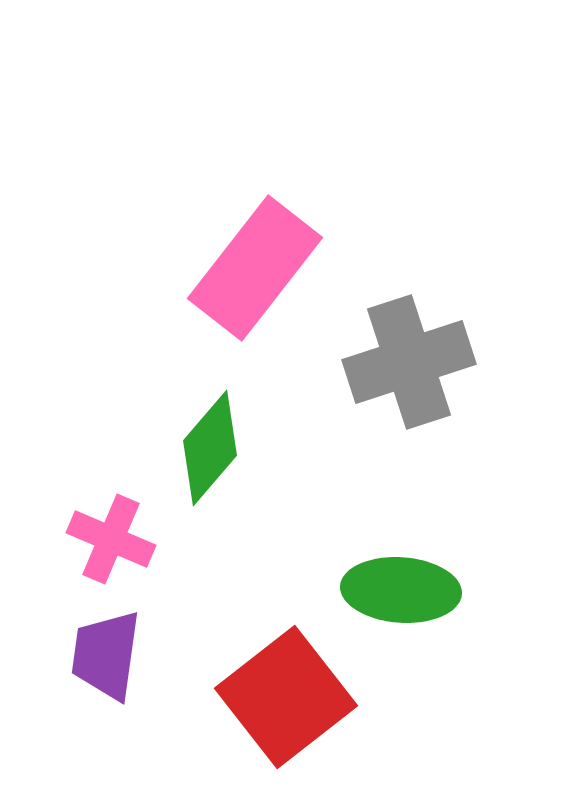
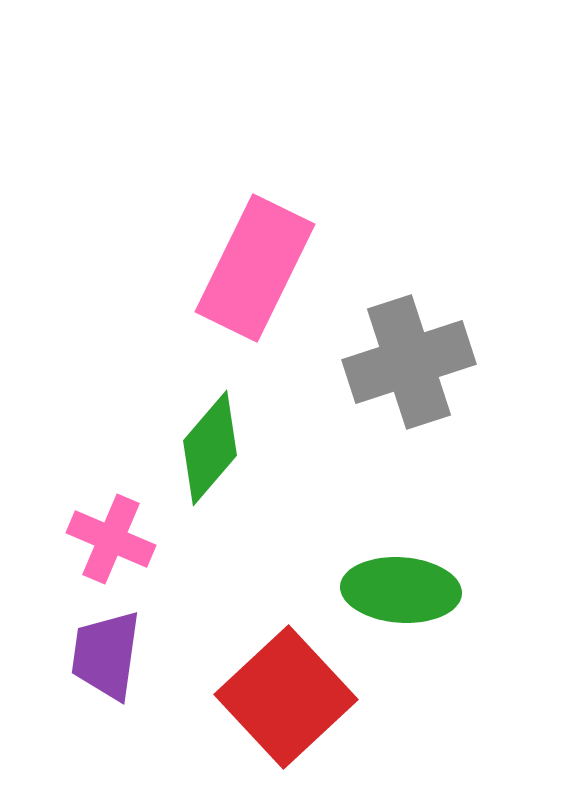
pink rectangle: rotated 12 degrees counterclockwise
red square: rotated 5 degrees counterclockwise
